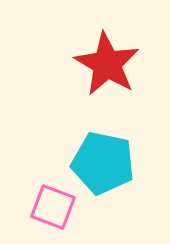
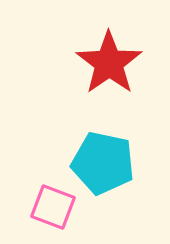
red star: moved 2 px right, 1 px up; rotated 6 degrees clockwise
